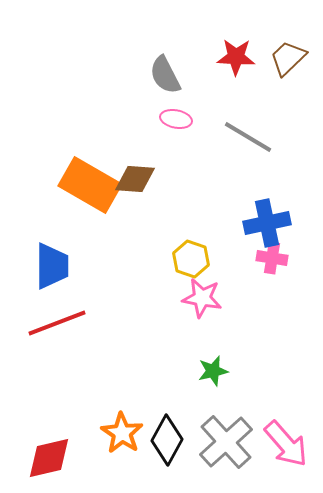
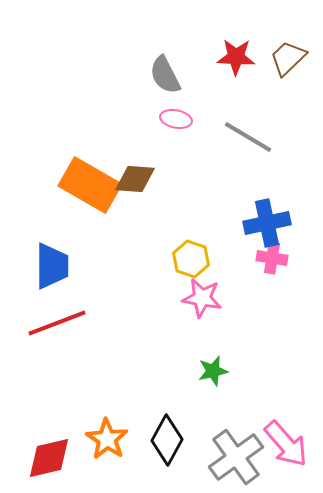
orange star: moved 15 px left, 6 px down
gray cross: moved 10 px right, 15 px down; rotated 6 degrees clockwise
